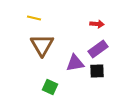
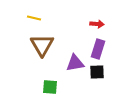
purple rectangle: rotated 36 degrees counterclockwise
black square: moved 1 px down
green square: rotated 21 degrees counterclockwise
